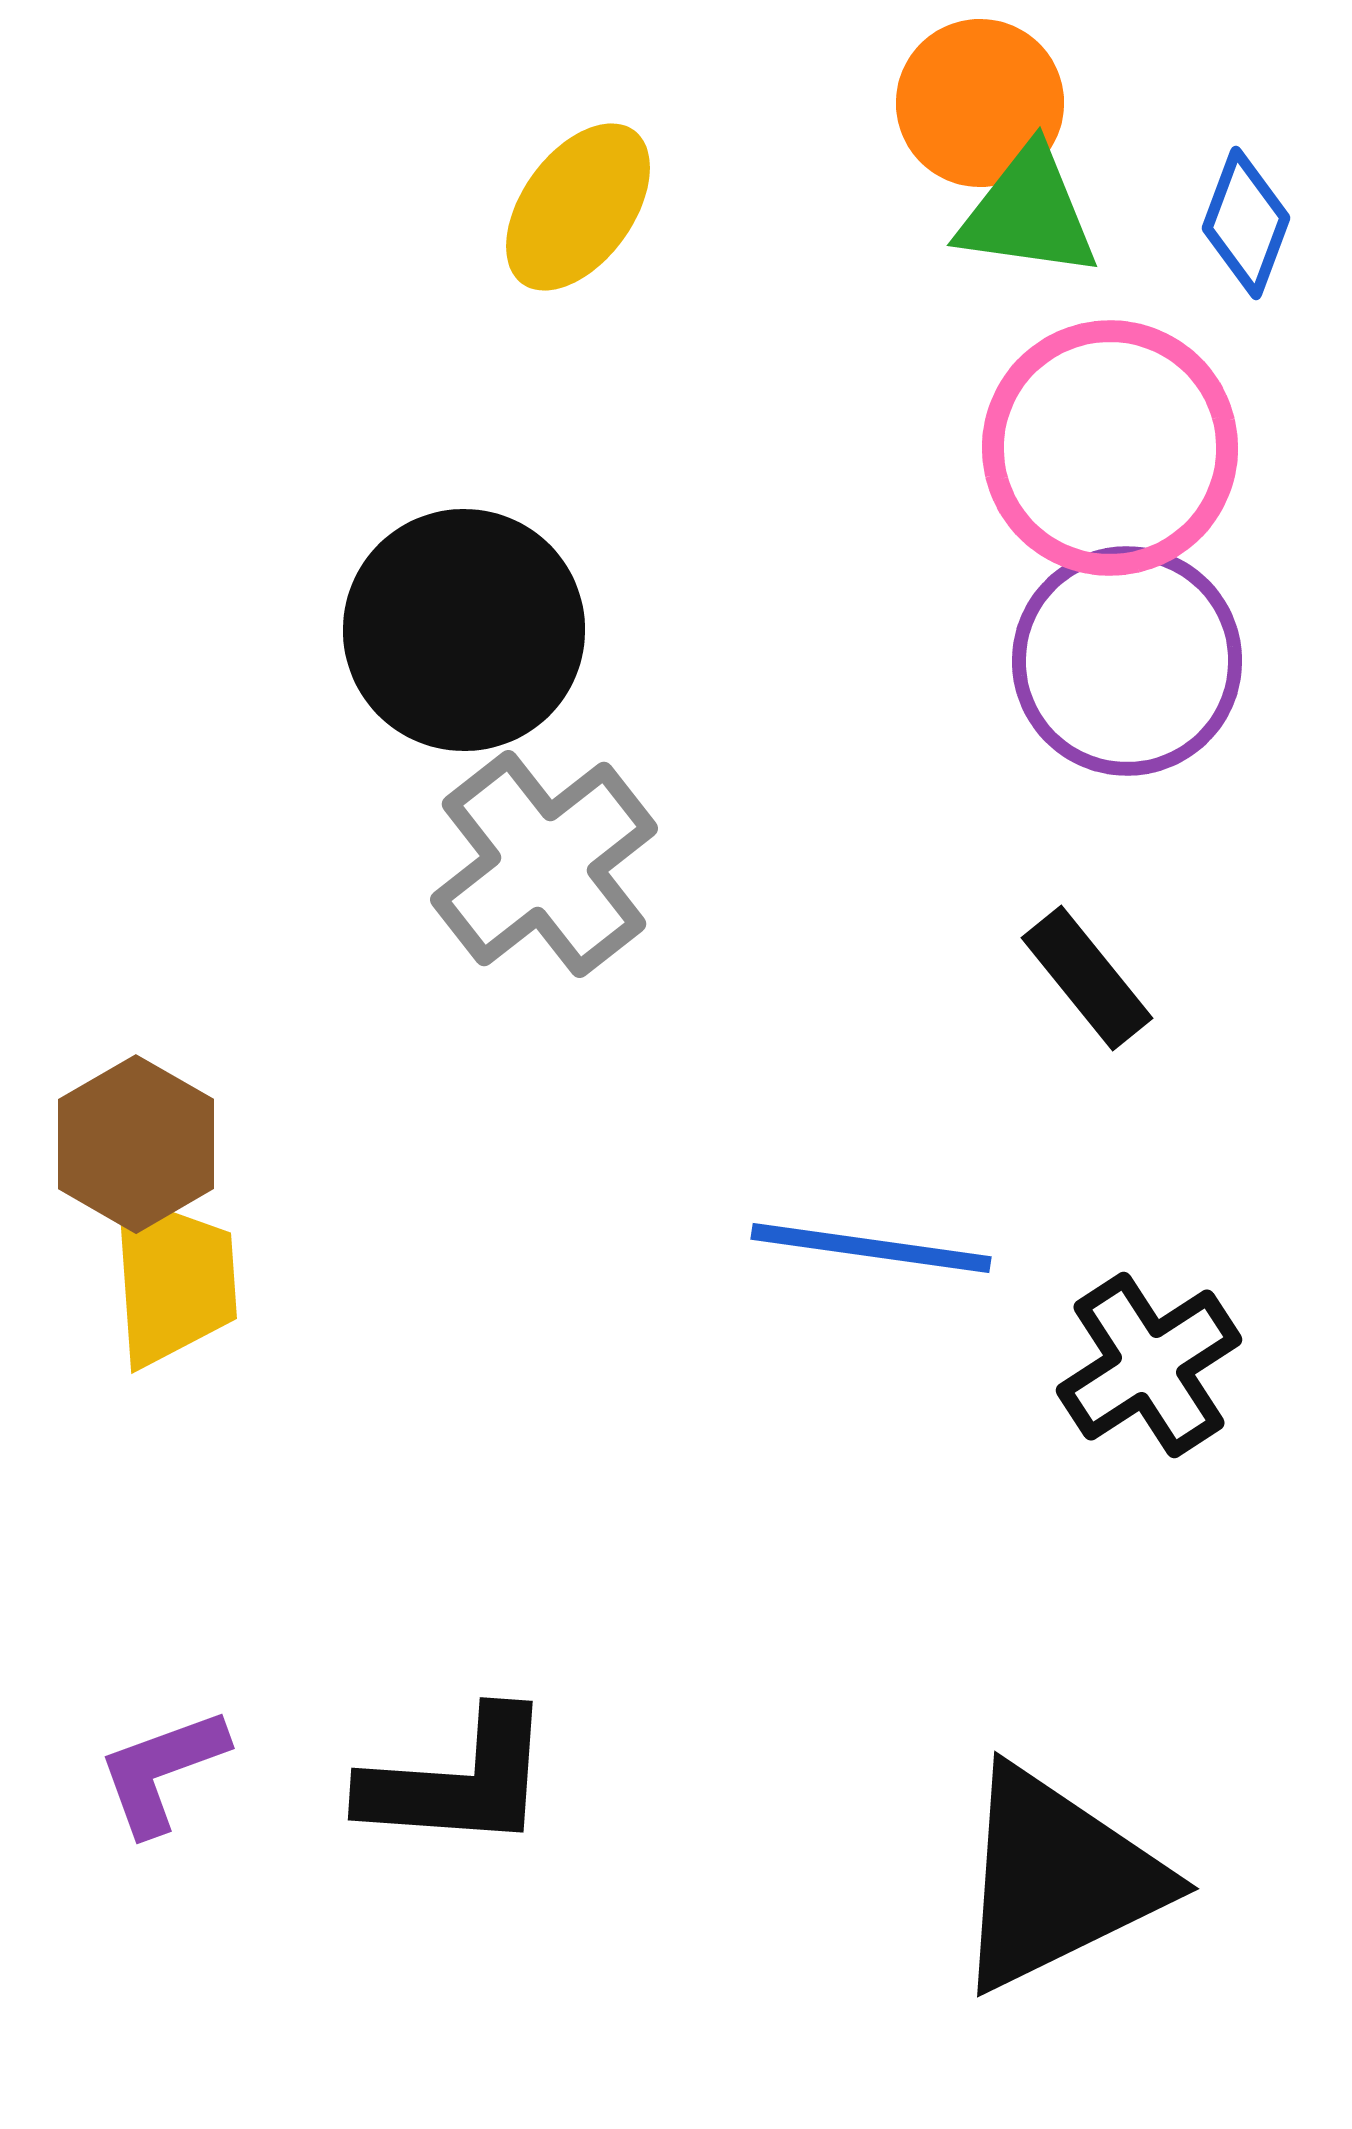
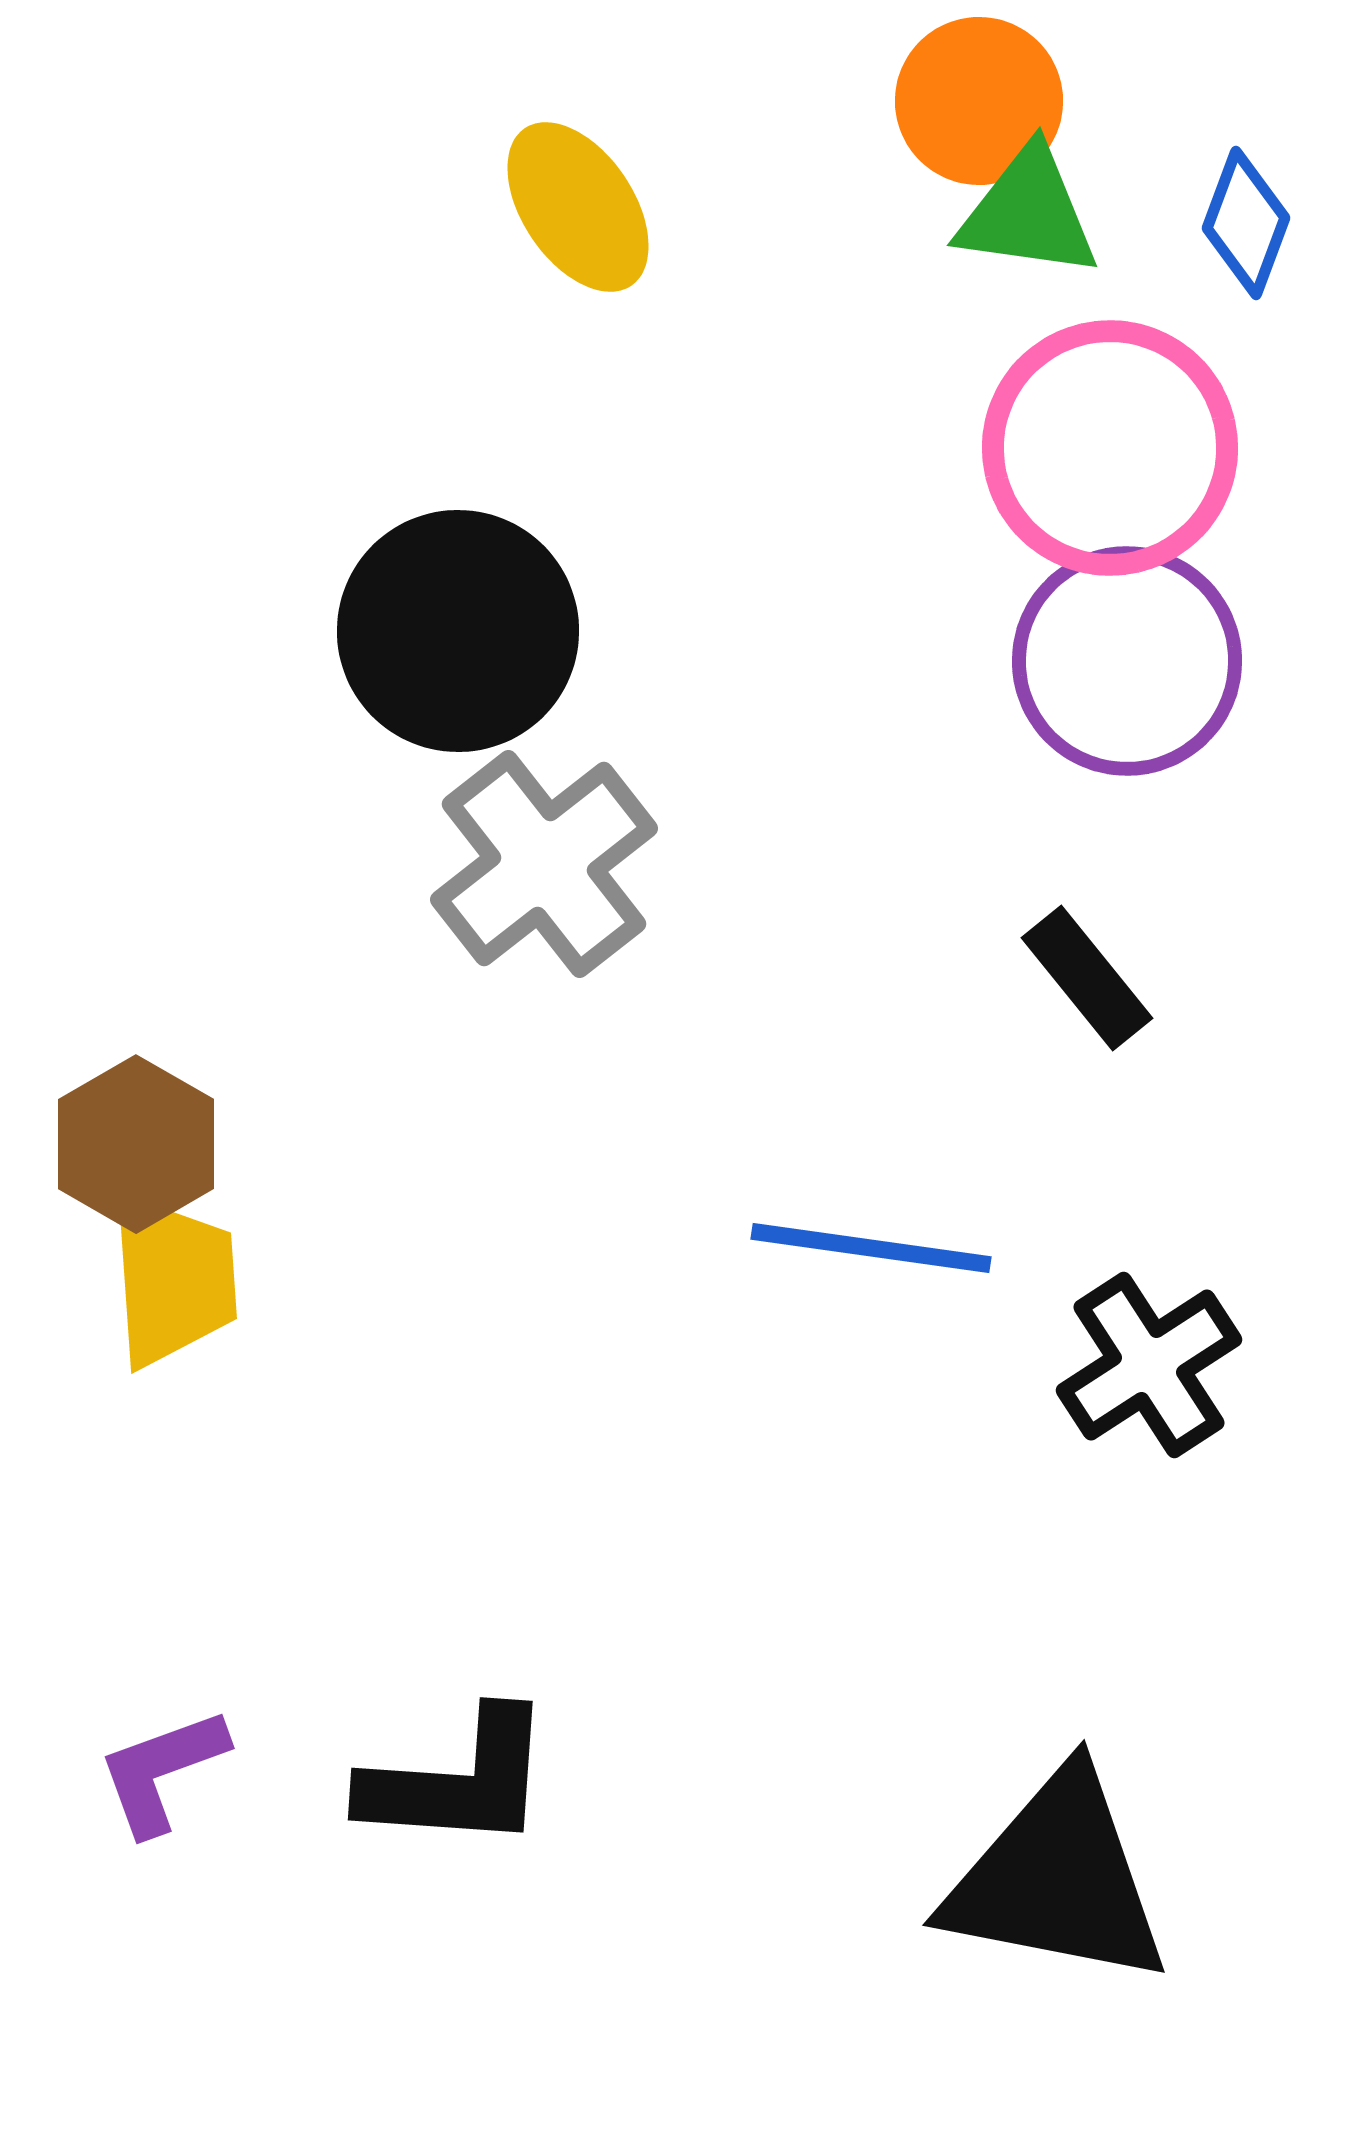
orange circle: moved 1 px left, 2 px up
yellow ellipse: rotated 70 degrees counterclockwise
black circle: moved 6 px left, 1 px down
black triangle: rotated 37 degrees clockwise
